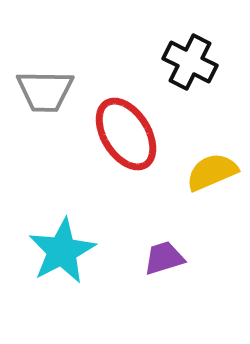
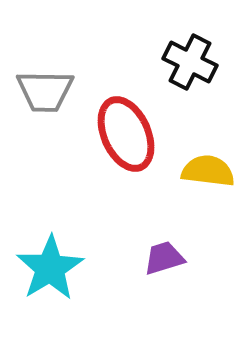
red ellipse: rotated 8 degrees clockwise
yellow semicircle: moved 4 px left, 1 px up; rotated 30 degrees clockwise
cyan star: moved 12 px left, 17 px down; rotated 4 degrees counterclockwise
